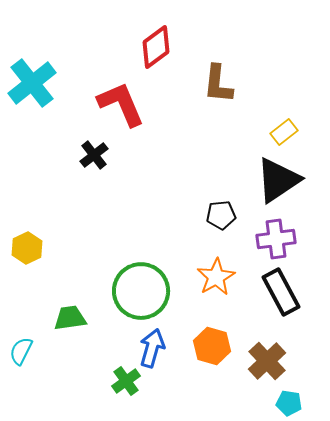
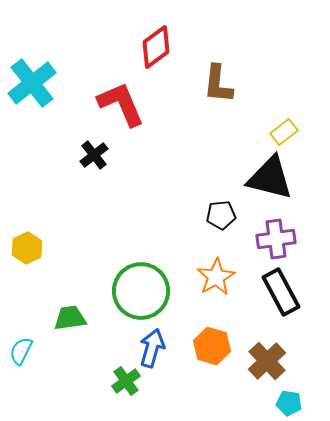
black triangle: moved 8 px left, 2 px up; rotated 48 degrees clockwise
